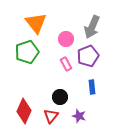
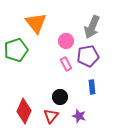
pink circle: moved 2 px down
green pentagon: moved 11 px left, 2 px up
purple pentagon: rotated 10 degrees clockwise
